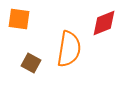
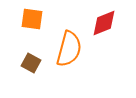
orange square: moved 13 px right
orange semicircle: rotated 6 degrees clockwise
